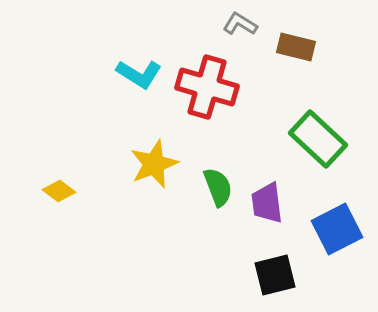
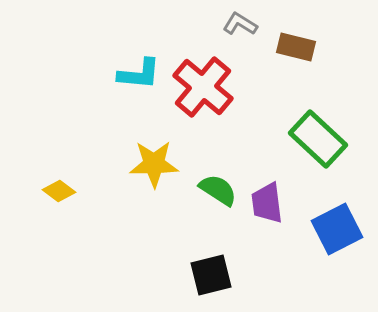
cyan L-shape: rotated 27 degrees counterclockwise
red cross: moved 4 px left; rotated 24 degrees clockwise
yellow star: rotated 21 degrees clockwise
green semicircle: moved 3 px down; rotated 36 degrees counterclockwise
black square: moved 64 px left
